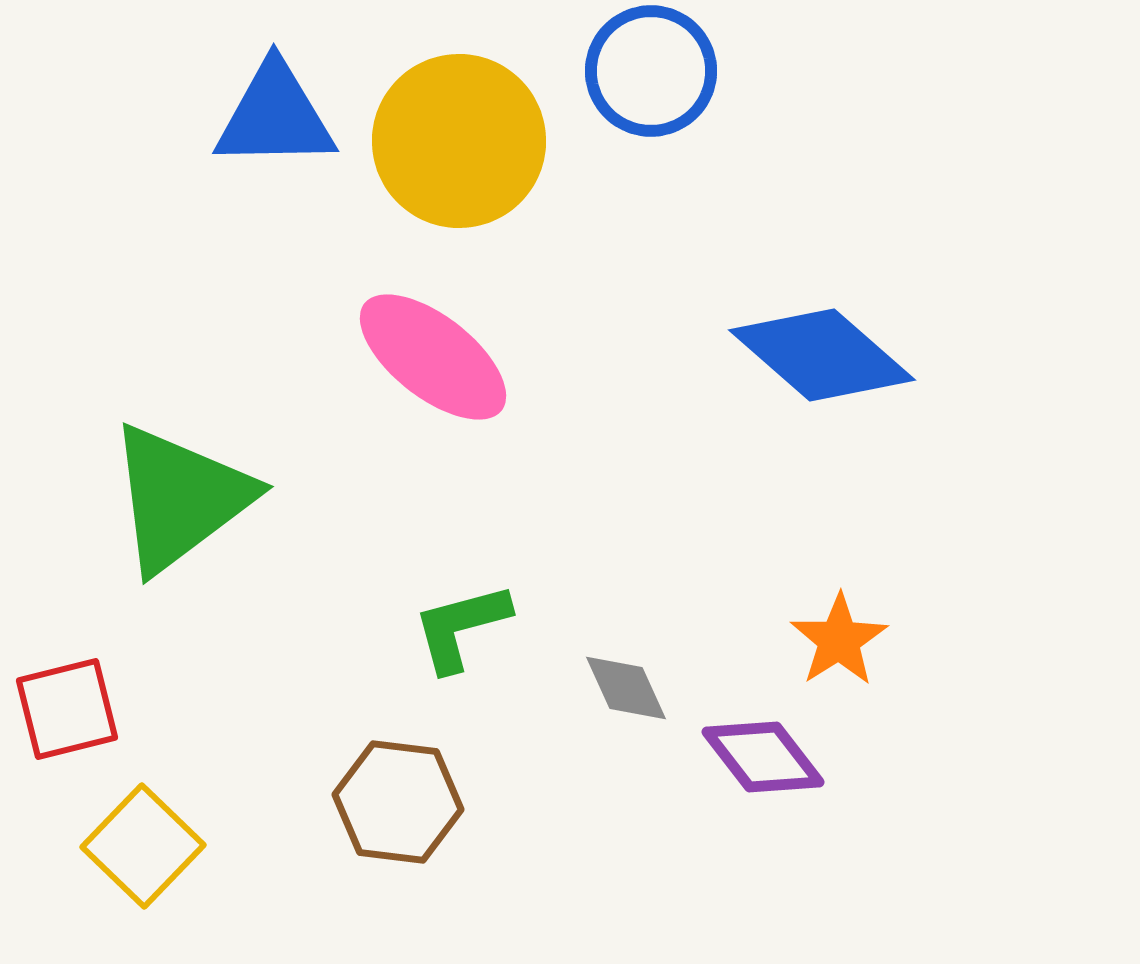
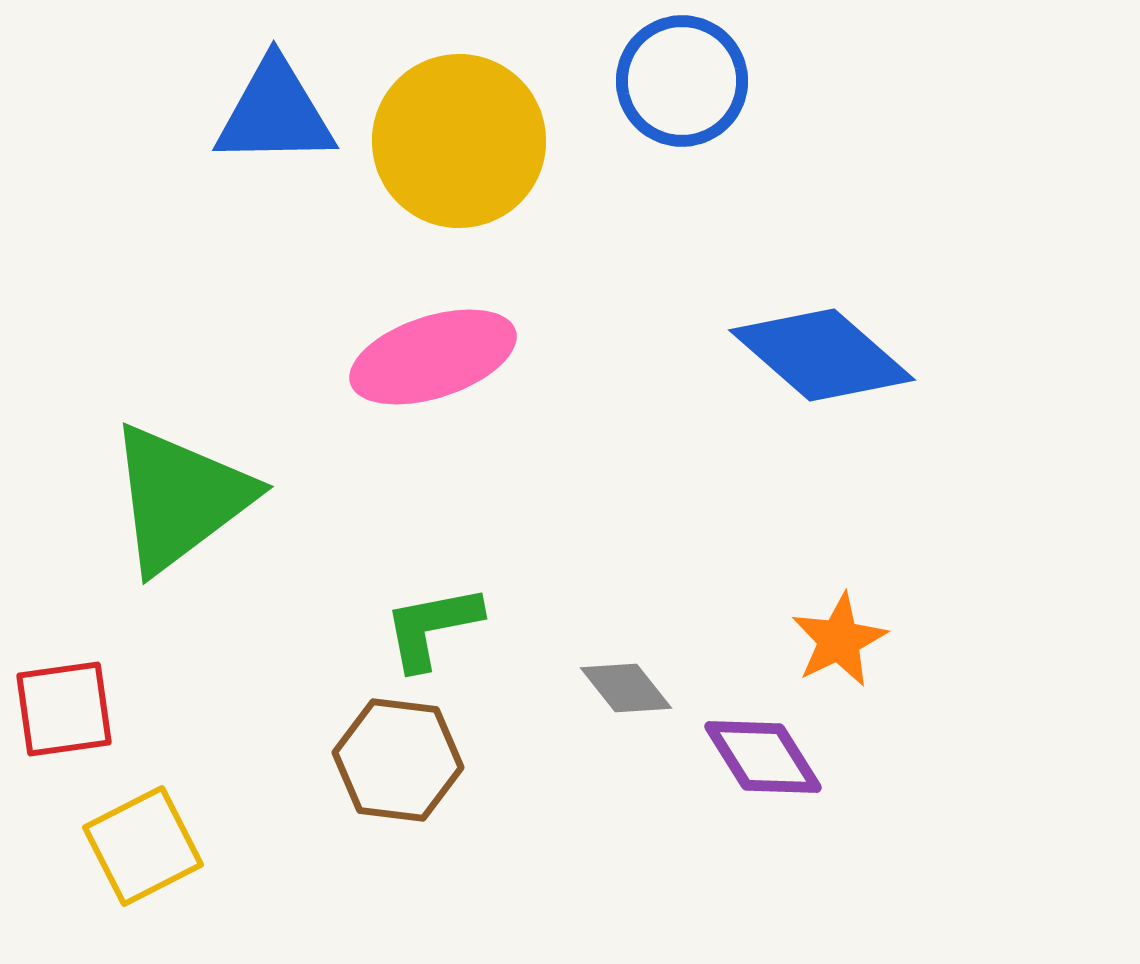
blue circle: moved 31 px right, 10 px down
blue triangle: moved 3 px up
pink ellipse: rotated 56 degrees counterclockwise
green L-shape: moved 29 px left; rotated 4 degrees clockwise
orange star: rotated 6 degrees clockwise
gray diamond: rotated 14 degrees counterclockwise
red square: moved 3 px left; rotated 6 degrees clockwise
purple diamond: rotated 6 degrees clockwise
brown hexagon: moved 42 px up
yellow square: rotated 19 degrees clockwise
